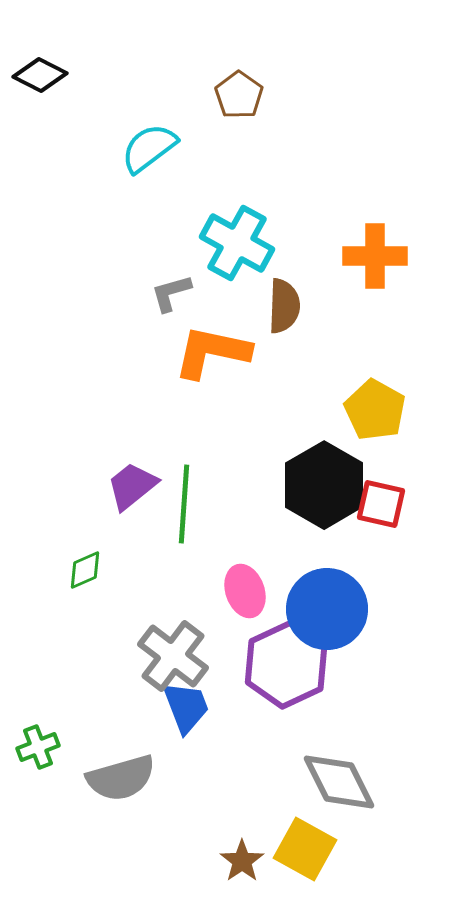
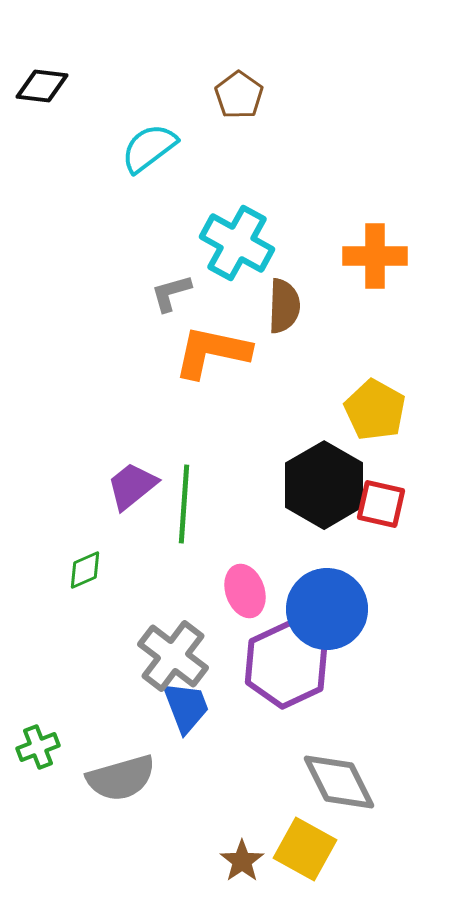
black diamond: moved 2 px right, 11 px down; rotated 20 degrees counterclockwise
